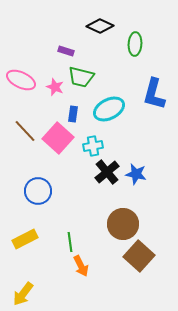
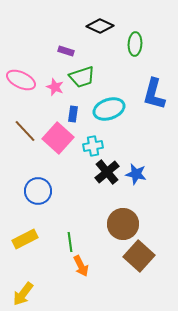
green trapezoid: moved 1 px right; rotated 32 degrees counterclockwise
cyan ellipse: rotated 8 degrees clockwise
